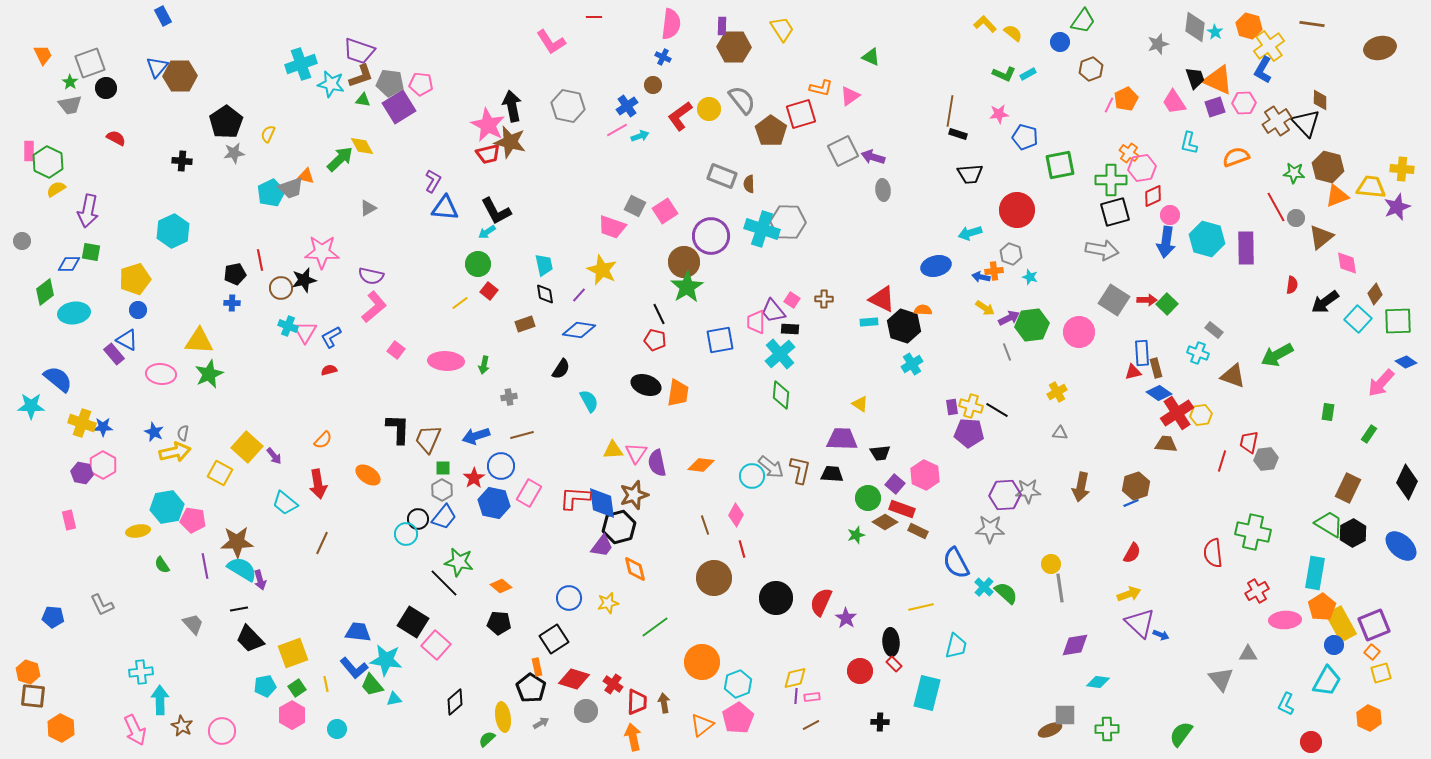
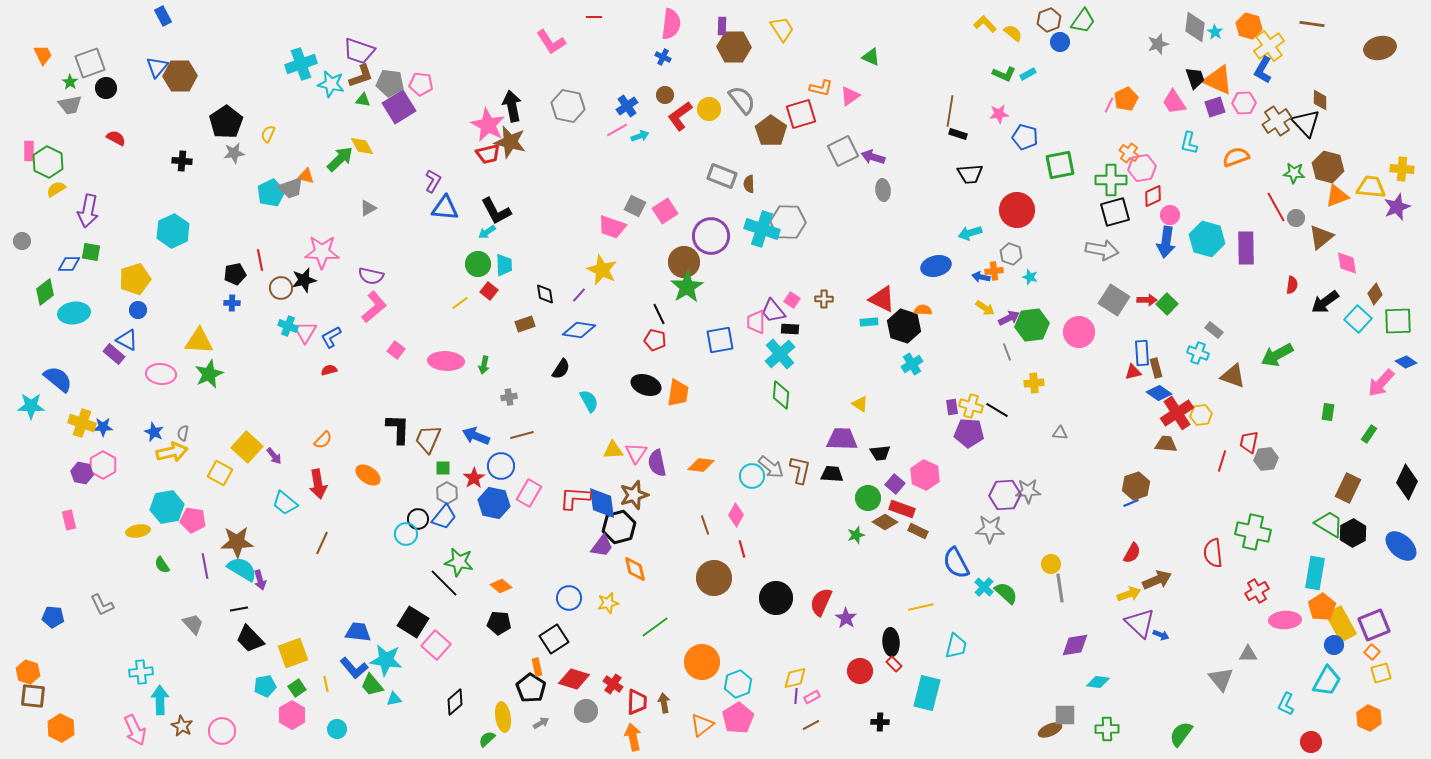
brown hexagon at (1091, 69): moved 42 px left, 49 px up
brown circle at (653, 85): moved 12 px right, 10 px down
cyan trapezoid at (544, 265): moved 40 px left; rotated 10 degrees clockwise
purple rectangle at (114, 354): rotated 10 degrees counterclockwise
yellow cross at (1057, 392): moved 23 px left, 9 px up; rotated 24 degrees clockwise
blue arrow at (476, 436): rotated 40 degrees clockwise
yellow arrow at (175, 452): moved 3 px left
brown arrow at (1081, 487): moved 76 px right, 93 px down; rotated 124 degrees counterclockwise
gray hexagon at (442, 490): moved 5 px right, 3 px down
pink rectangle at (812, 697): rotated 21 degrees counterclockwise
